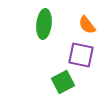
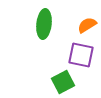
orange semicircle: rotated 96 degrees clockwise
